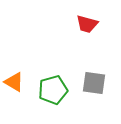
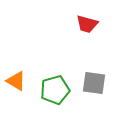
orange triangle: moved 2 px right, 1 px up
green pentagon: moved 2 px right
